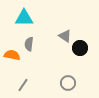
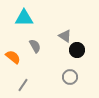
gray semicircle: moved 6 px right, 2 px down; rotated 144 degrees clockwise
black circle: moved 3 px left, 2 px down
orange semicircle: moved 1 px right, 2 px down; rotated 28 degrees clockwise
gray circle: moved 2 px right, 6 px up
